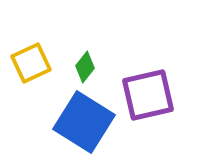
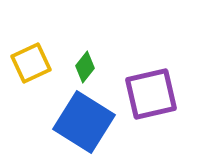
purple square: moved 3 px right, 1 px up
